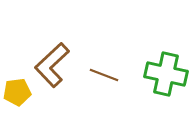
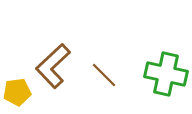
brown L-shape: moved 1 px right, 1 px down
brown line: rotated 24 degrees clockwise
